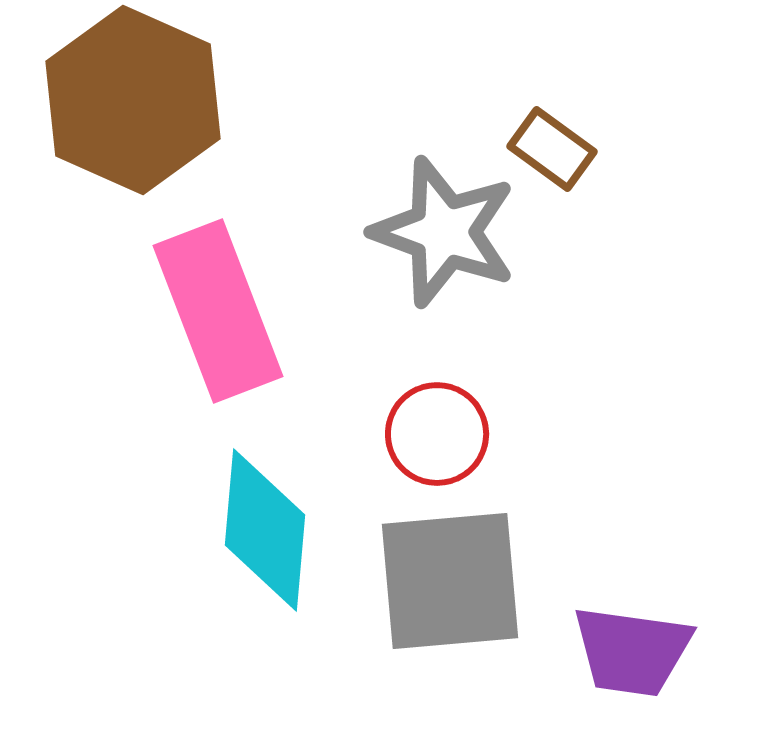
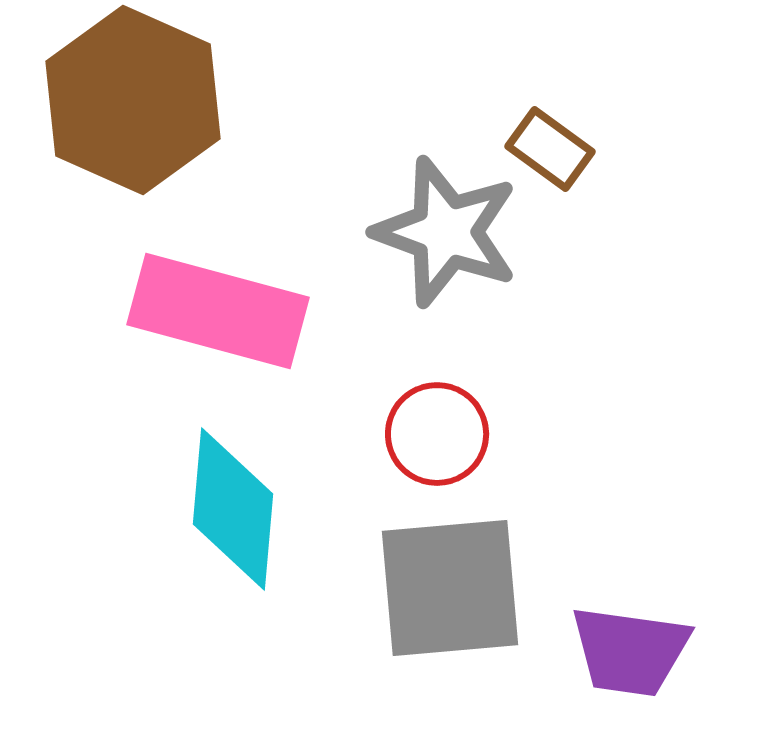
brown rectangle: moved 2 px left
gray star: moved 2 px right
pink rectangle: rotated 54 degrees counterclockwise
cyan diamond: moved 32 px left, 21 px up
gray square: moved 7 px down
purple trapezoid: moved 2 px left
